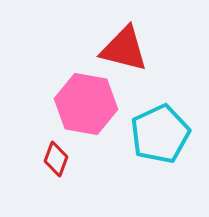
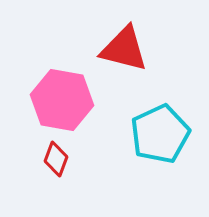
pink hexagon: moved 24 px left, 4 px up
